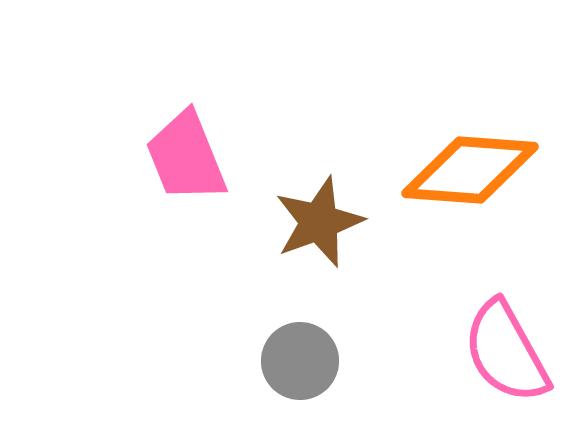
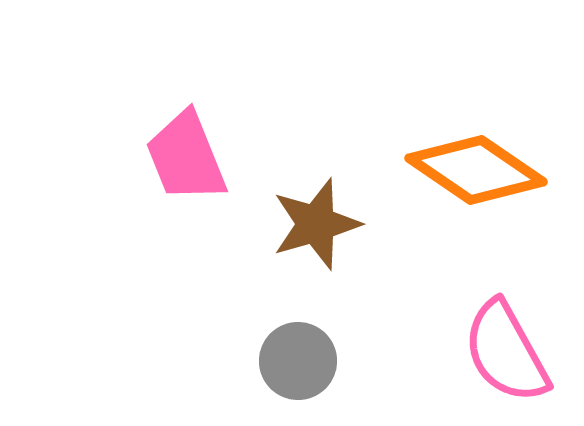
orange diamond: moved 6 px right; rotated 30 degrees clockwise
brown star: moved 3 px left, 2 px down; rotated 4 degrees clockwise
gray circle: moved 2 px left
